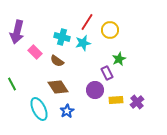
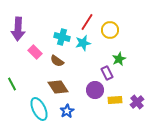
purple arrow: moved 1 px right, 3 px up; rotated 10 degrees counterclockwise
yellow rectangle: moved 1 px left
